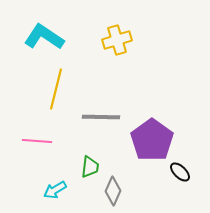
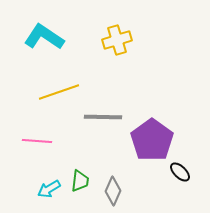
yellow line: moved 3 px right, 3 px down; rotated 57 degrees clockwise
gray line: moved 2 px right
green trapezoid: moved 10 px left, 14 px down
cyan arrow: moved 6 px left, 1 px up
